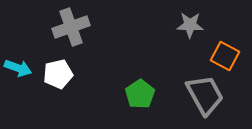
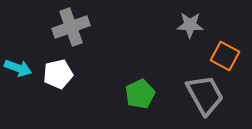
green pentagon: rotated 8 degrees clockwise
